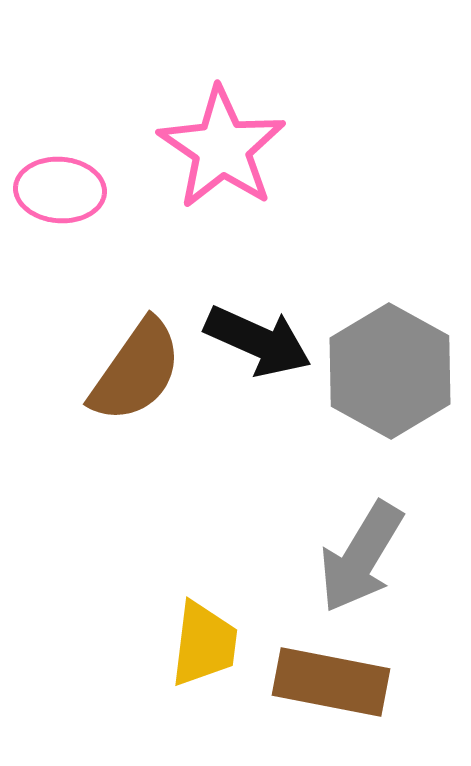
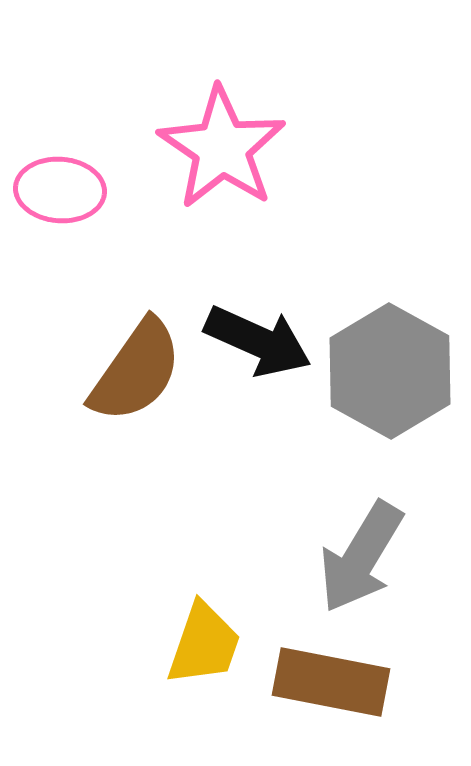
yellow trapezoid: rotated 12 degrees clockwise
